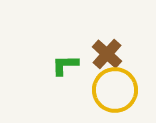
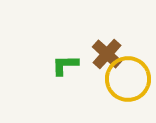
yellow circle: moved 13 px right, 11 px up
